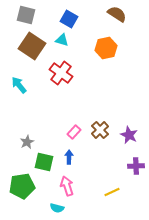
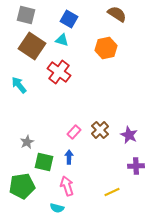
red cross: moved 2 px left, 1 px up
